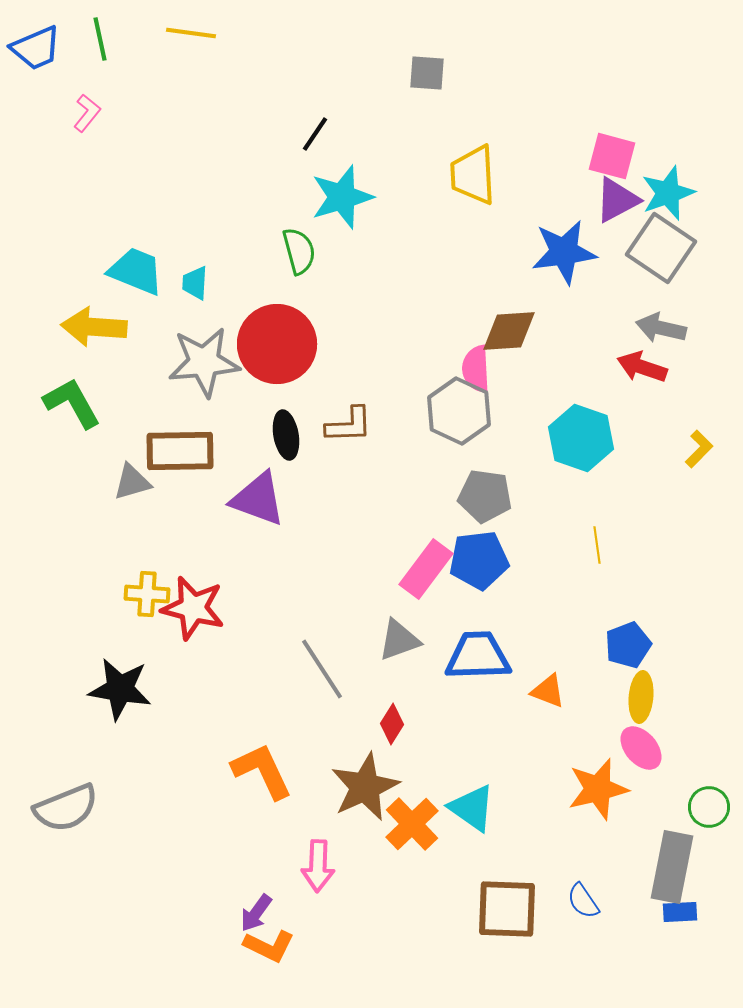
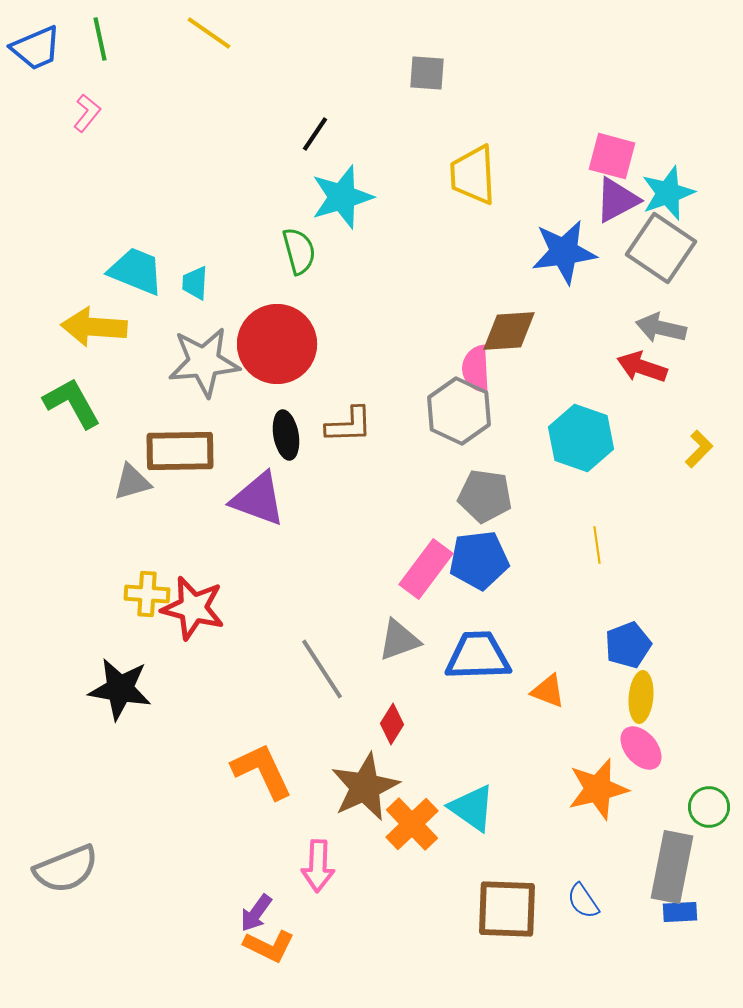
yellow line at (191, 33): moved 18 px right; rotated 27 degrees clockwise
gray semicircle at (66, 808): moved 61 px down
